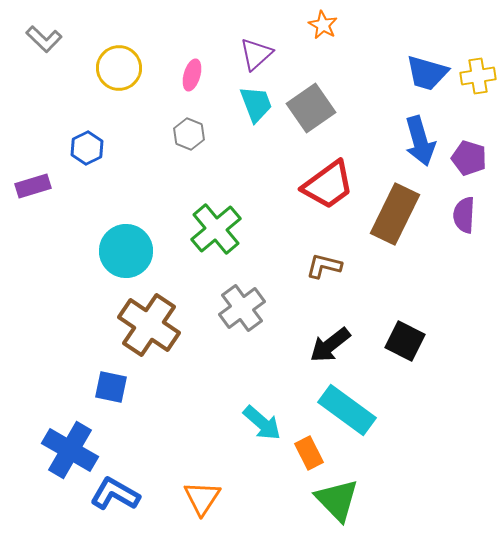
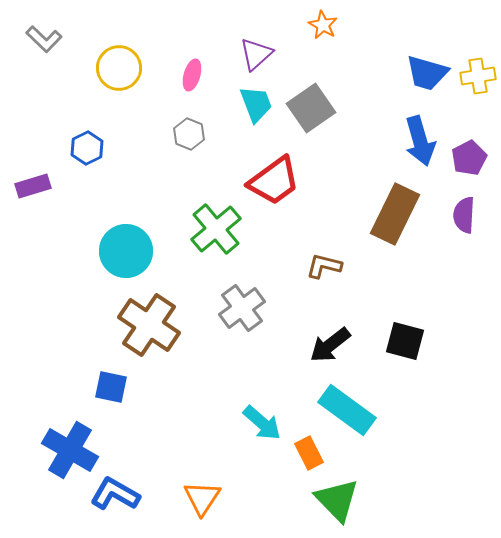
purple pentagon: rotated 28 degrees clockwise
red trapezoid: moved 54 px left, 4 px up
black square: rotated 12 degrees counterclockwise
